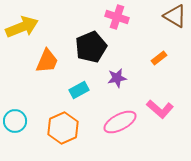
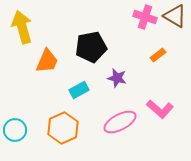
pink cross: moved 28 px right
yellow arrow: rotated 84 degrees counterclockwise
black pentagon: rotated 12 degrees clockwise
orange rectangle: moved 1 px left, 3 px up
purple star: rotated 24 degrees clockwise
cyan circle: moved 9 px down
